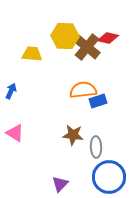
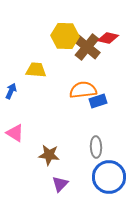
yellow trapezoid: moved 4 px right, 16 px down
brown star: moved 24 px left, 20 px down
